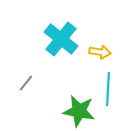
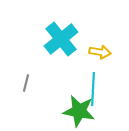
cyan cross: rotated 12 degrees clockwise
gray line: rotated 24 degrees counterclockwise
cyan line: moved 15 px left
